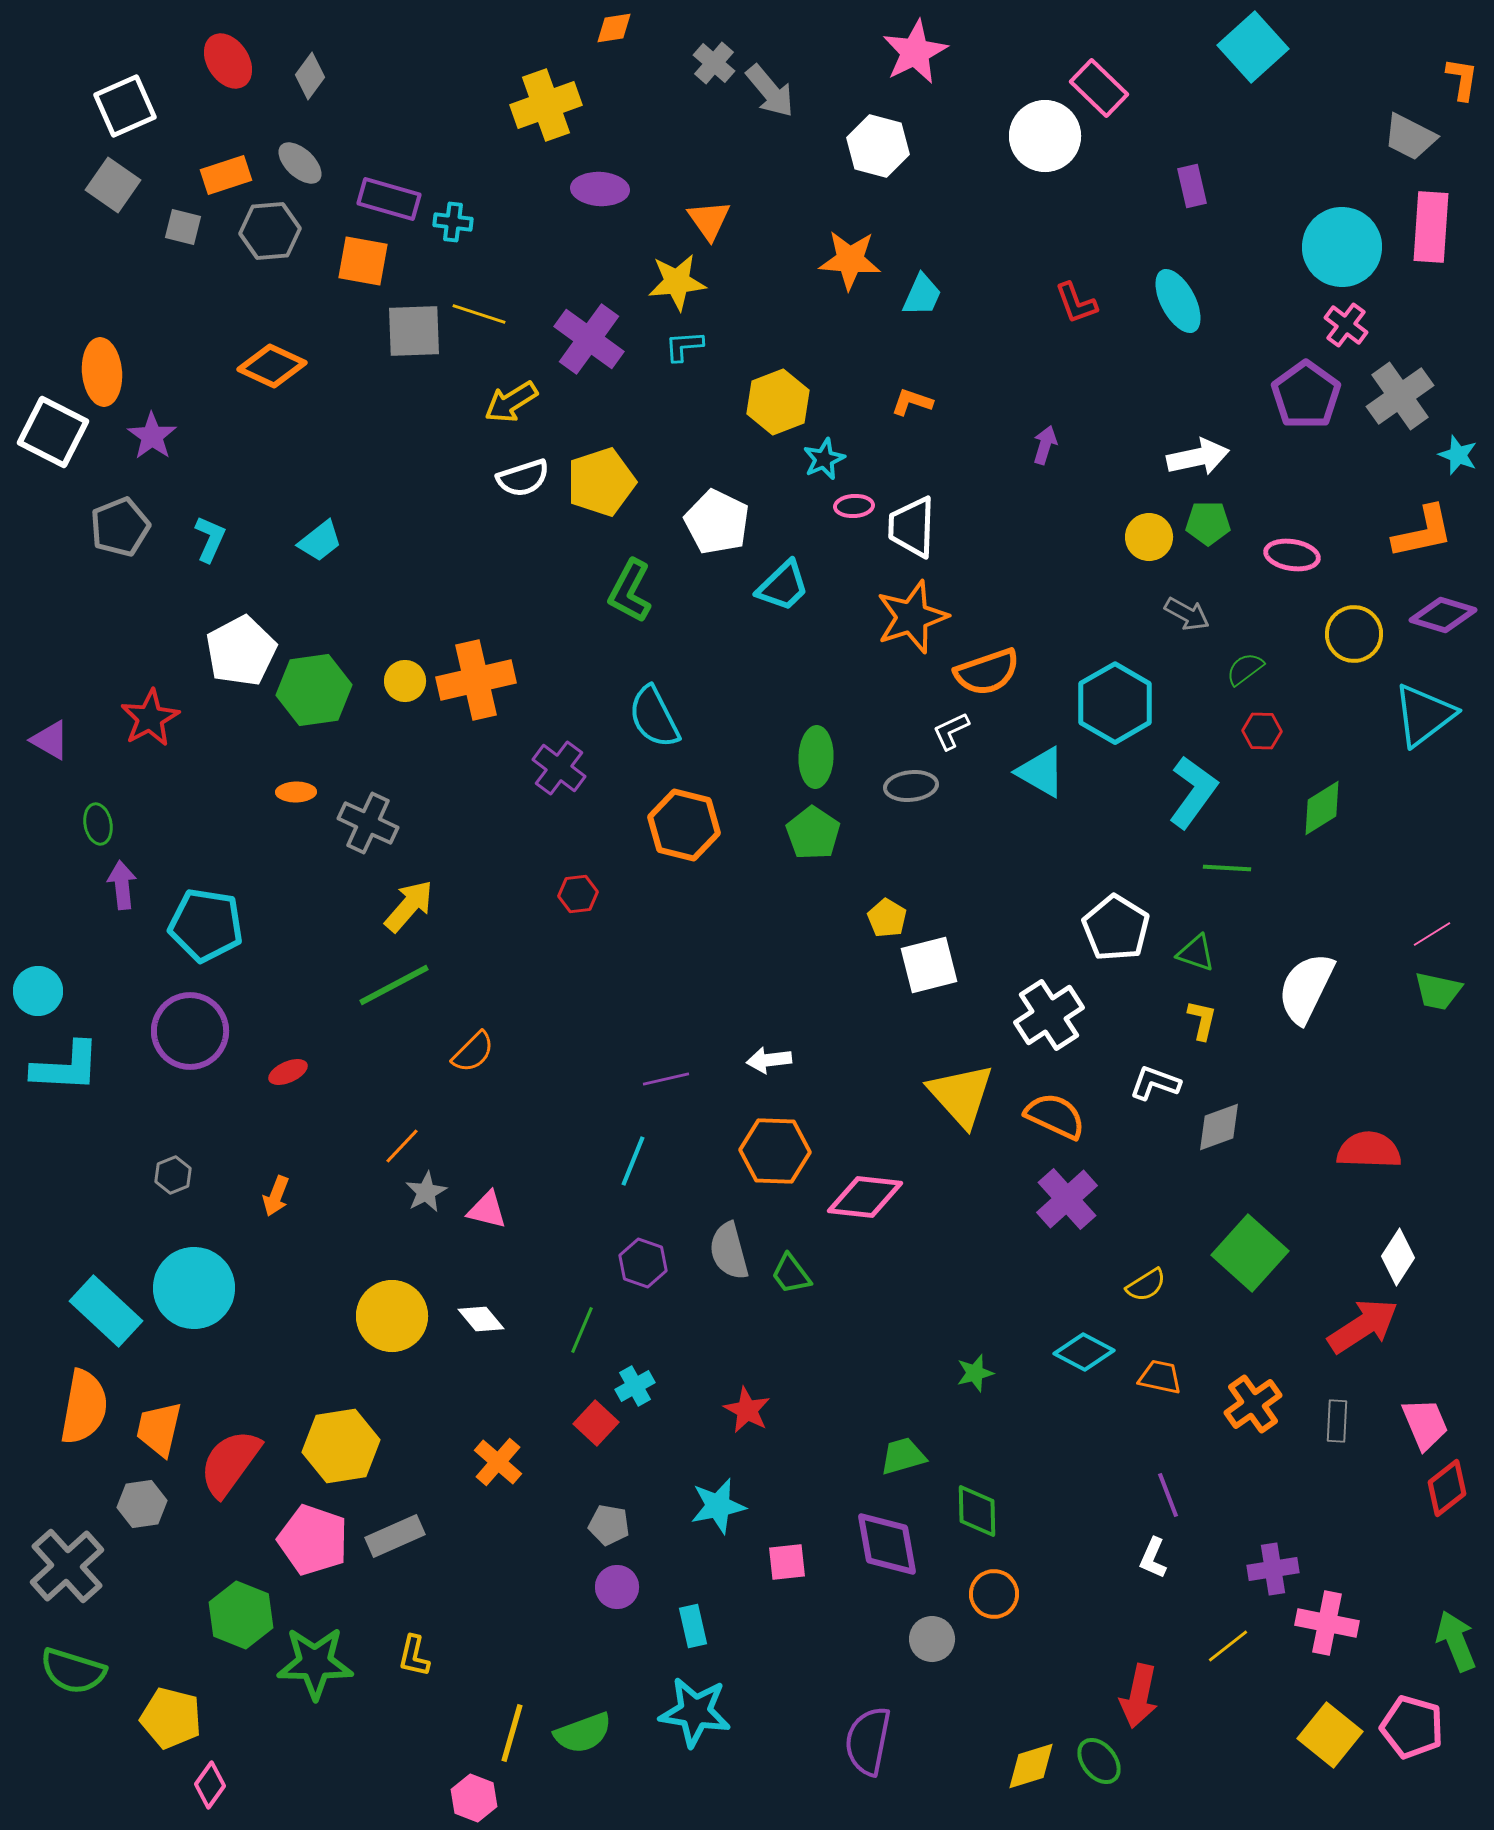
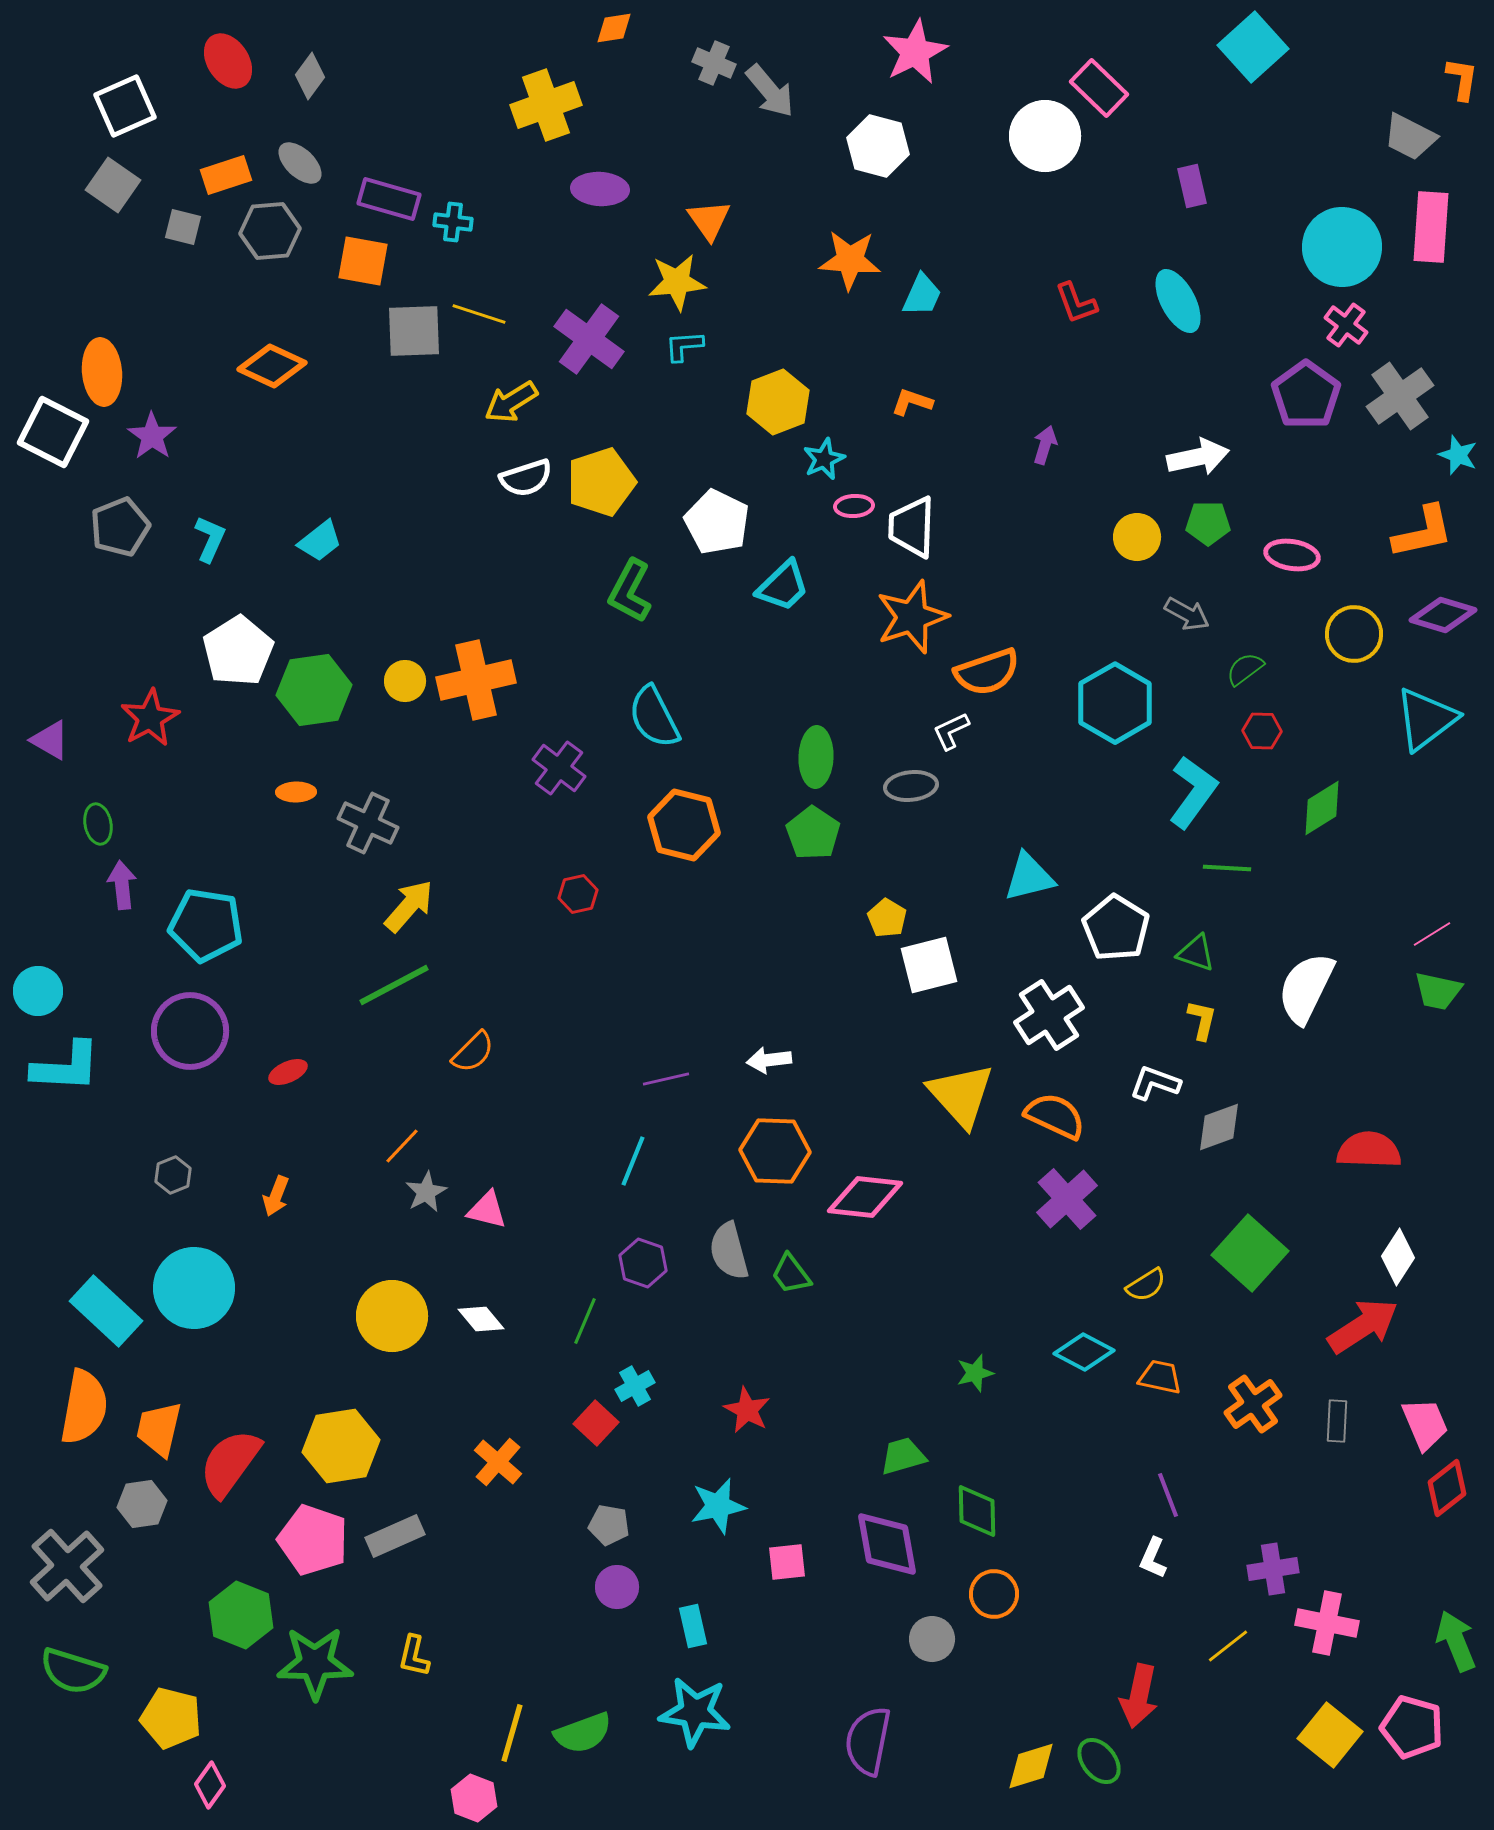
gray cross at (714, 63): rotated 18 degrees counterclockwise
white semicircle at (523, 478): moved 3 px right
yellow circle at (1149, 537): moved 12 px left
white pentagon at (241, 651): moved 3 px left; rotated 4 degrees counterclockwise
cyan triangle at (1424, 715): moved 2 px right, 4 px down
cyan triangle at (1041, 772): moved 12 px left, 105 px down; rotated 44 degrees counterclockwise
red hexagon at (578, 894): rotated 6 degrees counterclockwise
green line at (582, 1330): moved 3 px right, 9 px up
